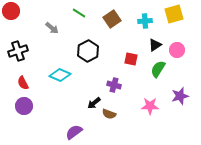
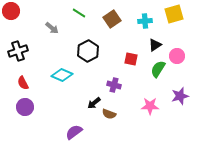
pink circle: moved 6 px down
cyan diamond: moved 2 px right
purple circle: moved 1 px right, 1 px down
